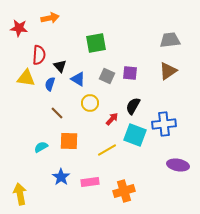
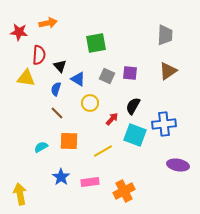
orange arrow: moved 2 px left, 5 px down
red star: moved 4 px down
gray trapezoid: moved 5 px left, 5 px up; rotated 100 degrees clockwise
blue semicircle: moved 6 px right, 5 px down
yellow line: moved 4 px left, 1 px down
orange cross: rotated 10 degrees counterclockwise
